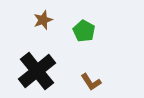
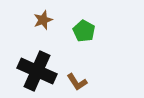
black cross: rotated 27 degrees counterclockwise
brown L-shape: moved 14 px left
